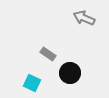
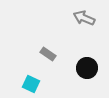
black circle: moved 17 px right, 5 px up
cyan square: moved 1 px left, 1 px down
